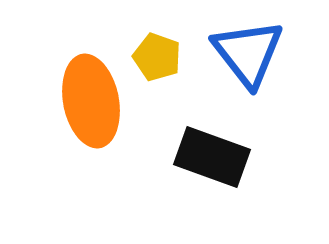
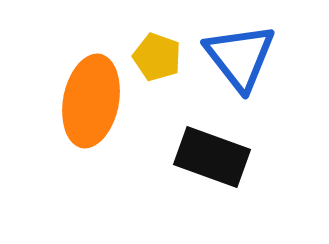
blue triangle: moved 8 px left, 4 px down
orange ellipse: rotated 22 degrees clockwise
